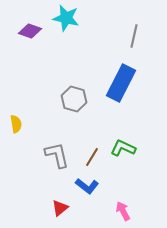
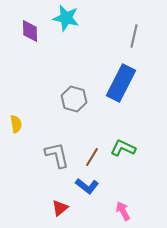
purple diamond: rotated 70 degrees clockwise
